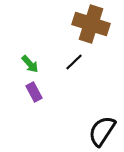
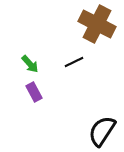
brown cross: moved 6 px right; rotated 9 degrees clockwise
black line: rotated 18 degrees clockwise
